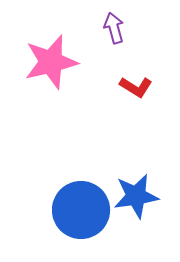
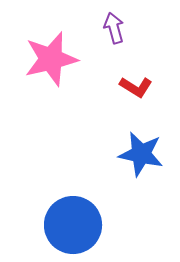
pink star: moved 3 px up
blue star: moved 5 px right, 42 px up; rotated 21 degrees clockwise
blue circle: moved 8 px left, 15 px down
